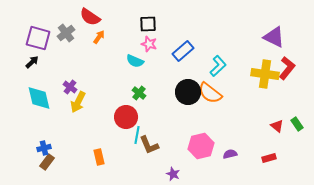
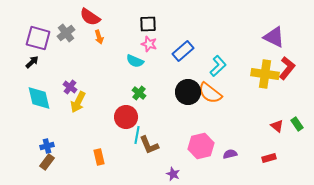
orange arrow: rotated 128 degrees clockwise
blue cross: moved 3 px right, 2 px up
